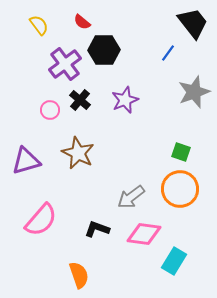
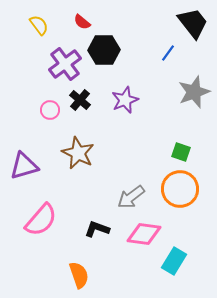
purple triangle: moved 2 px left, 5 px down
